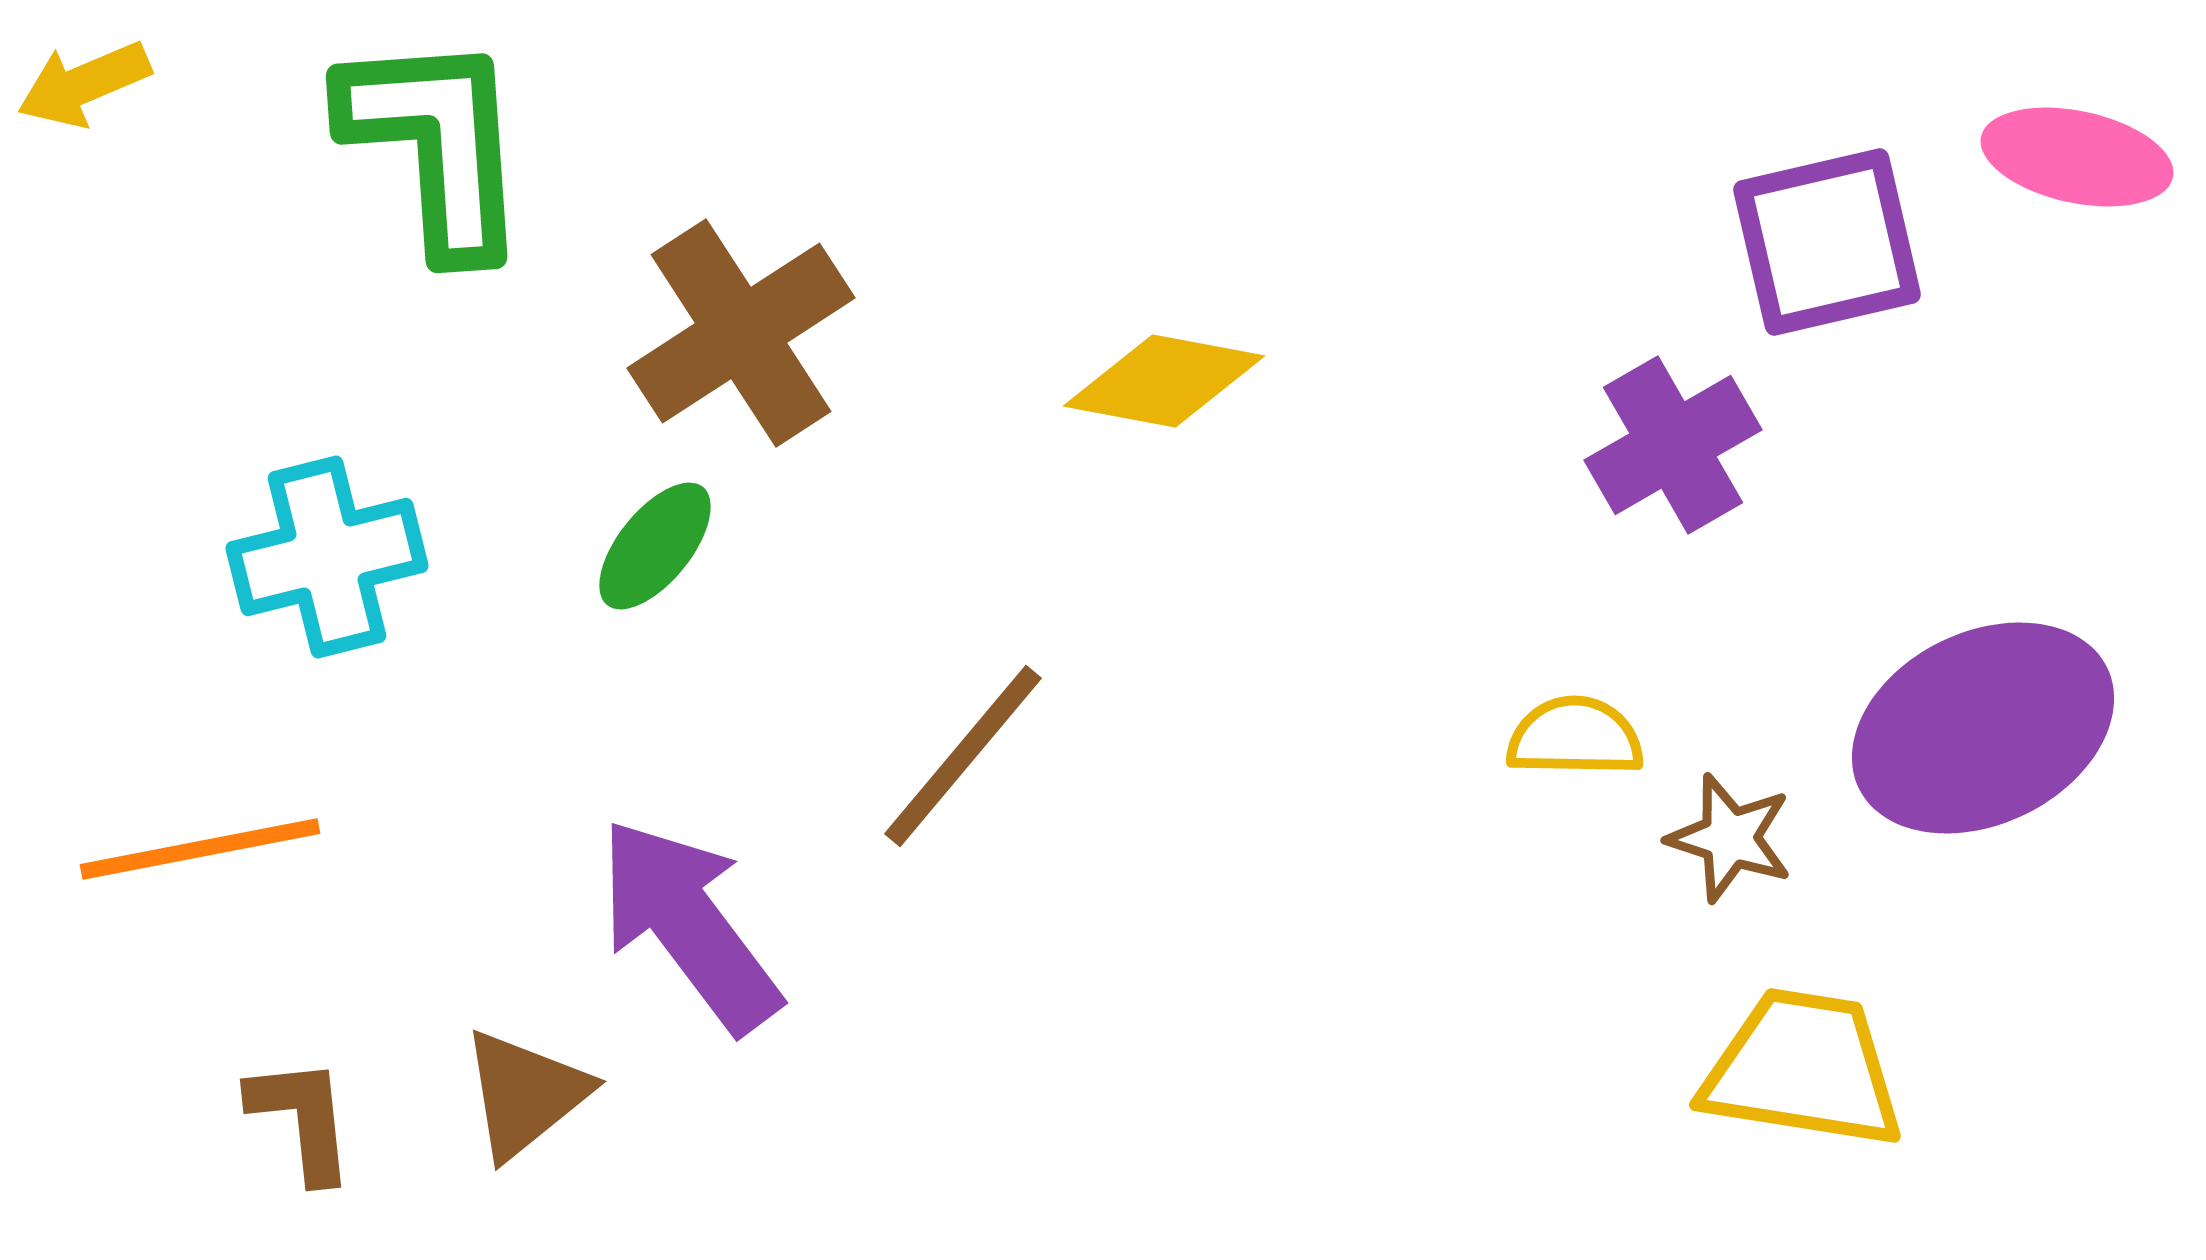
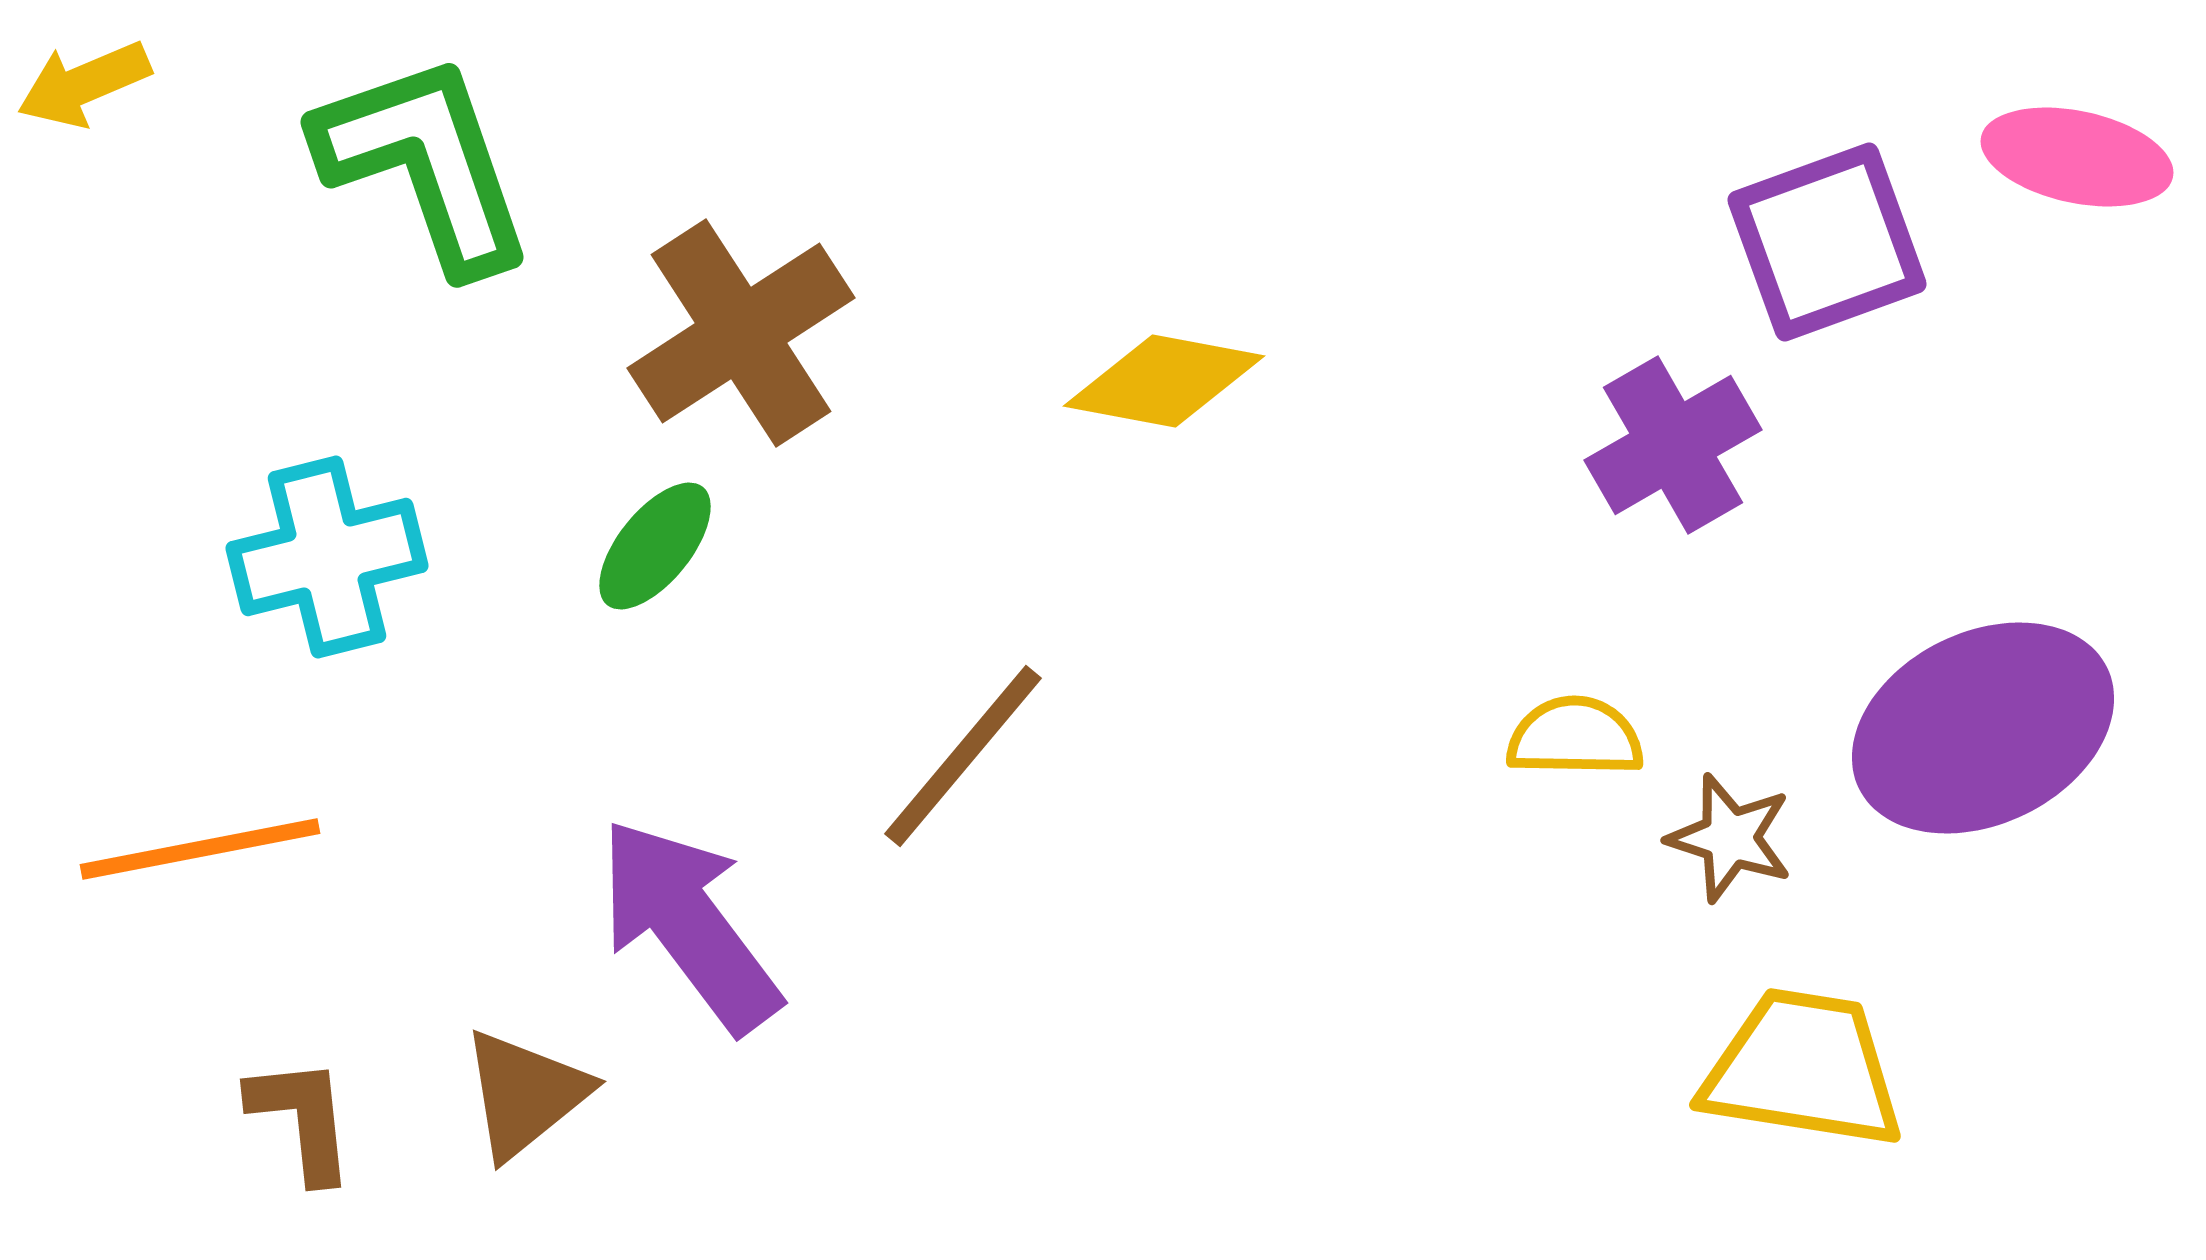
green L-shape: moved 11 px left, 19 px down; rotated 15 degrees counterclockwise
purple square: rotated 7 degrees counterclockwise
